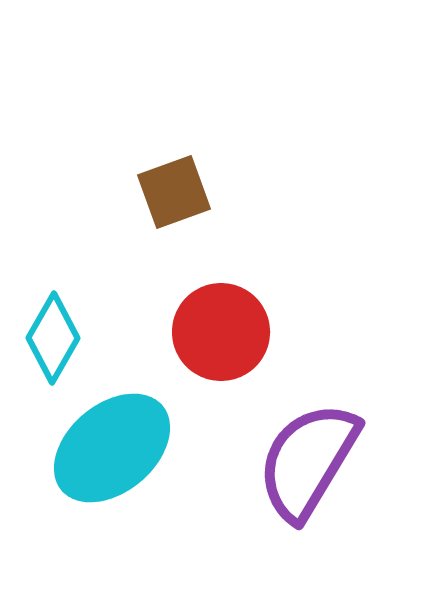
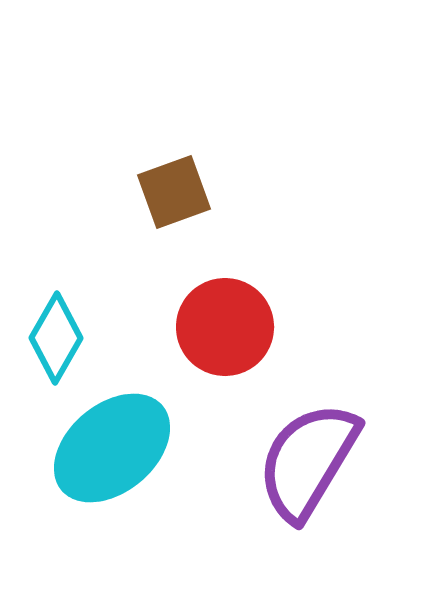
red circle: moved 4 px right, 5 px up
cyan diamond: moved 3 px right
